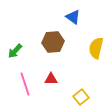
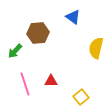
brown hexagon: moved 15 px left, 9 px up
red triangle: moved 2 px down
